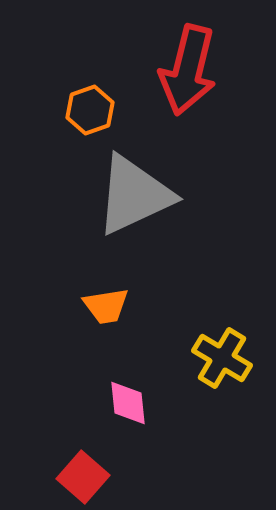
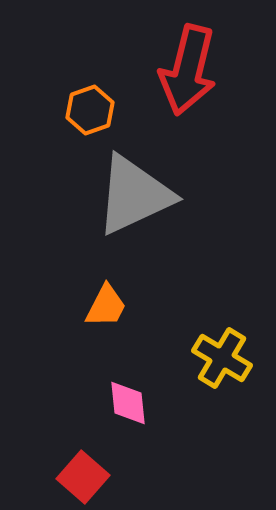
orange trapezoid: rotated 54 degrees counterclockwise
